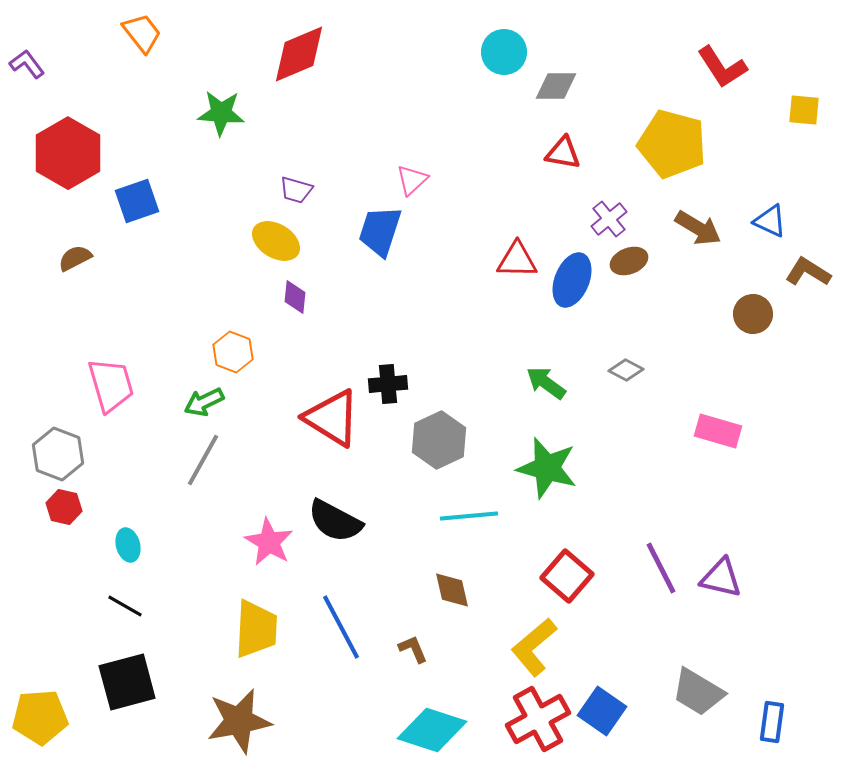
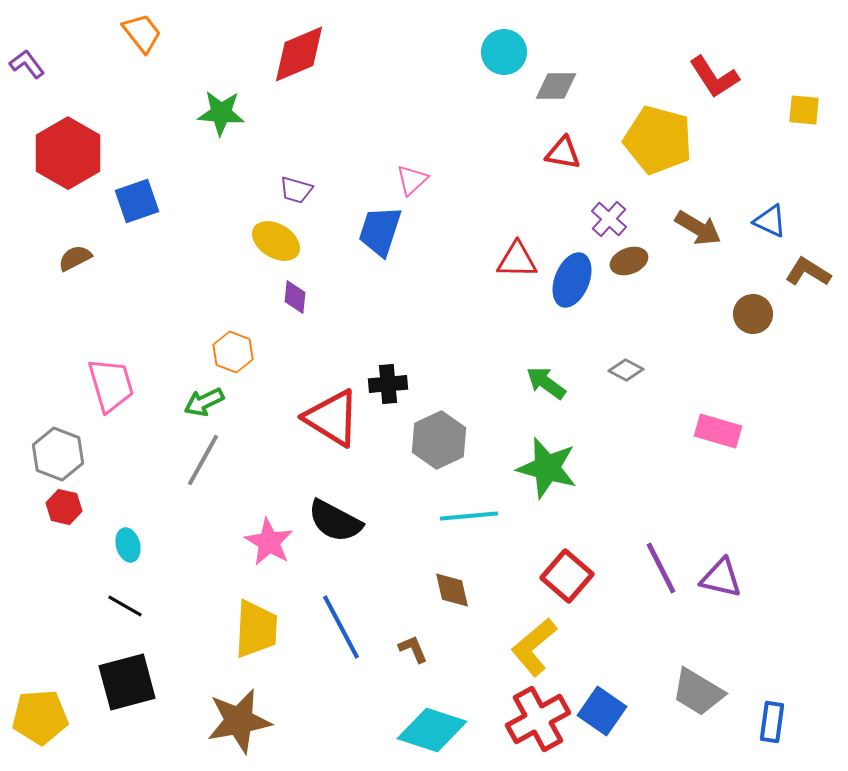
red L-shape at (722, 67): moved 8 px left, 10 px down
yellow pentagon at (672, 144): moved 14 px left, 4 px up
purple cross at (609, 219): rotated 9 degrees counterclockwise
